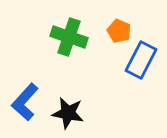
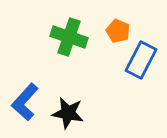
orange pentagon: moved 1 px left
